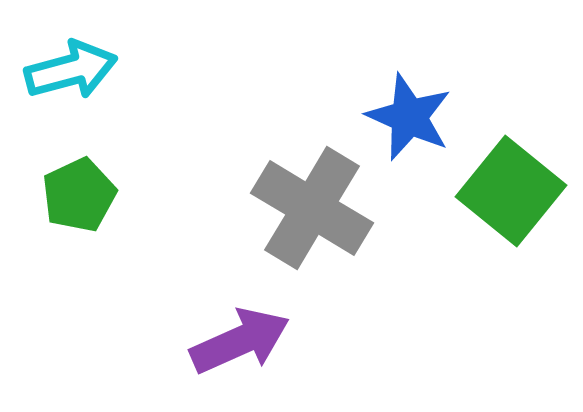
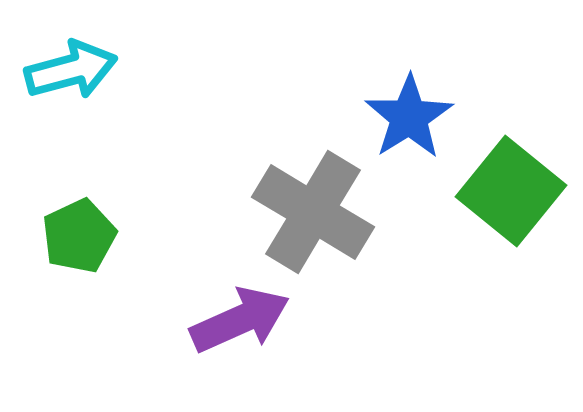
blue star: rotated 16 degrees clockwise
green pentagon: moved 41 px down
gray cross: moved 1 px right, 4 px down
purple arrow: moved 21 px up
